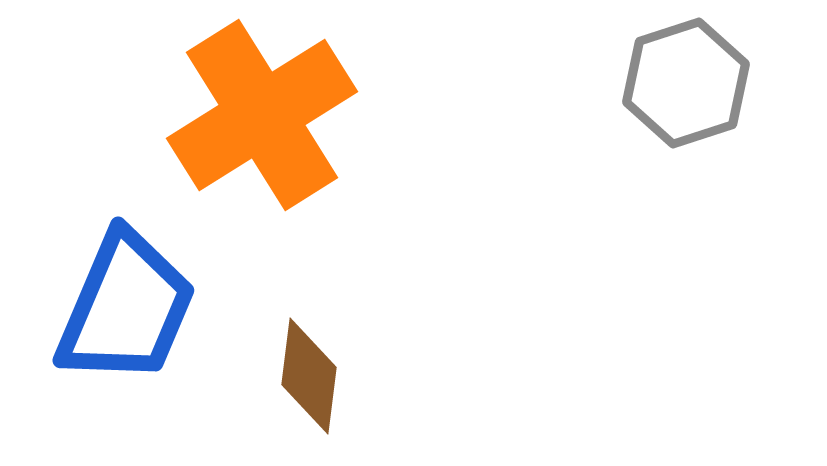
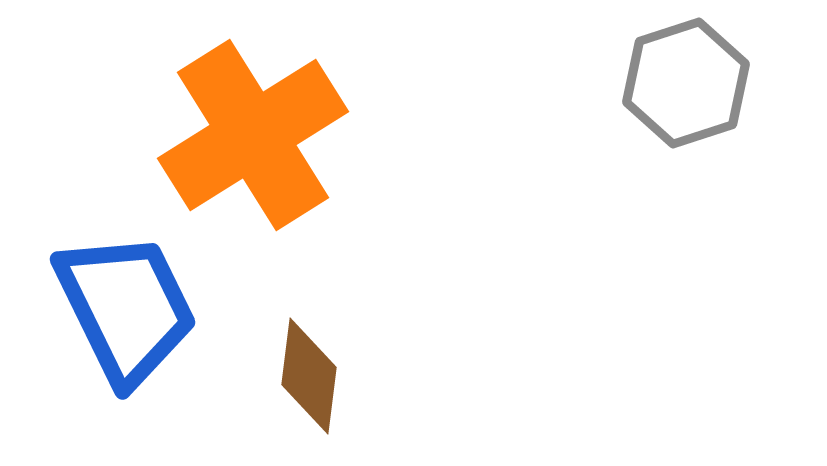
orange cross: moved 9 px left, 20 px down
blue trapezoid: rotated 49 degrees counterclockwise
